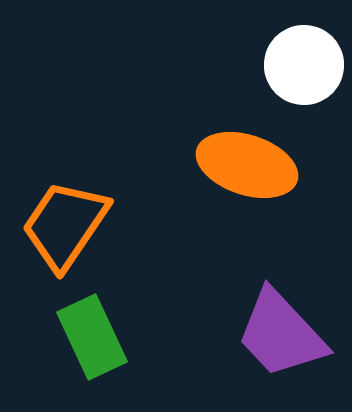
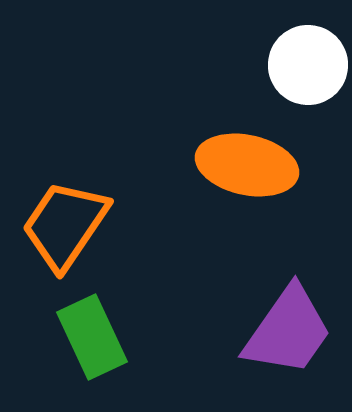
white circle: moved 4 px right
orange ellipse: rotated 6 degrees counterclockwise
purple trapezoid: moved 7 px right, 3 px up; rotated 102 degrees counterclockwise
